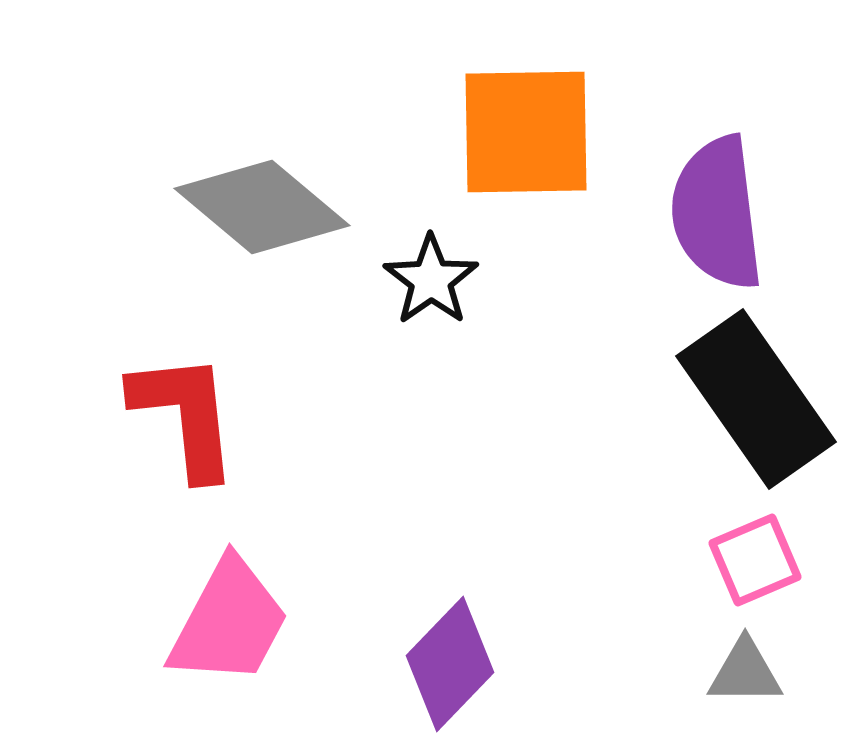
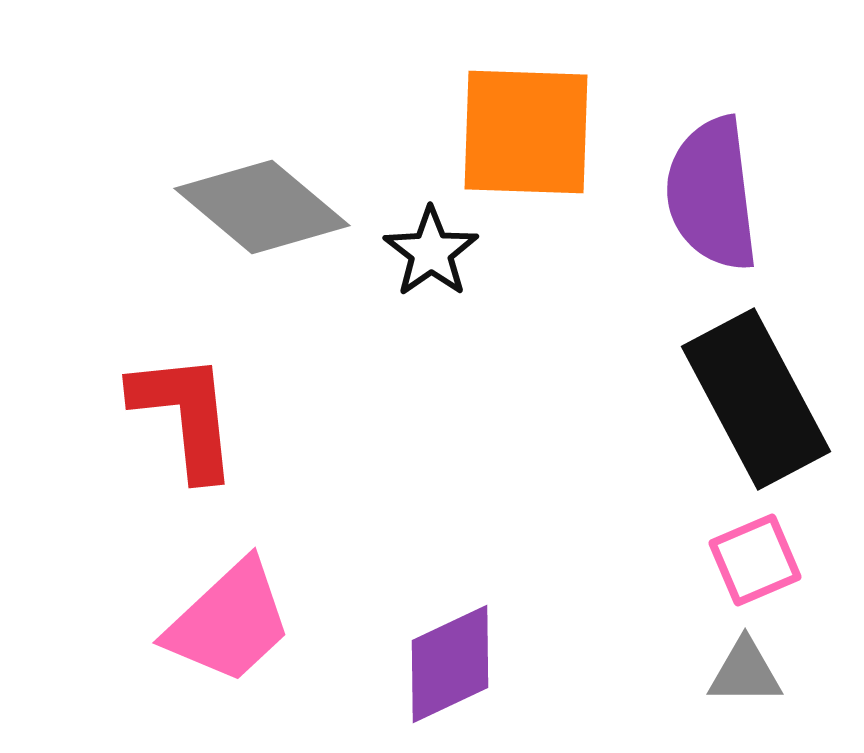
orange square: rotated 3 degrees clockwise
purple semicircle: moved 5 px left, 19 px up
black star: moved 28 px up
black rectangle: rotated 7 degrees clockwise
pink trapezoid: rotated 19 degrees clockwise
purple diamond: rotated 21 degrees clockwise
